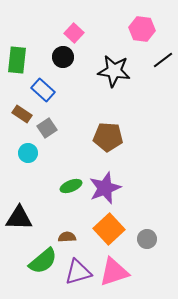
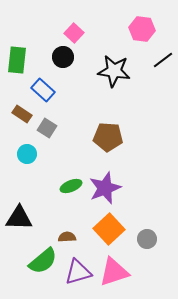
gray square: rotated 24 degrees counterclockwise
cyan circle: moved 1 px left, 1 px down
